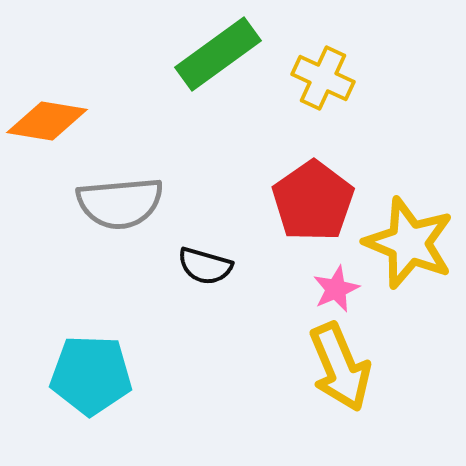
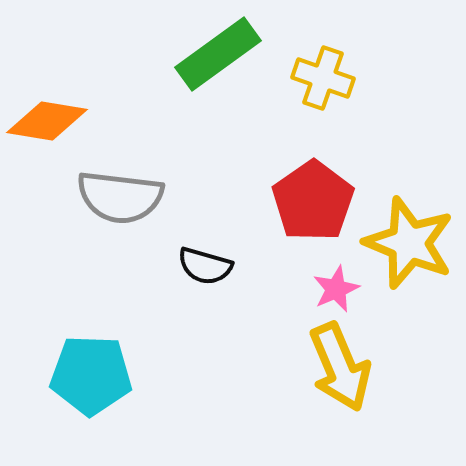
yellow cross: rotated 6 degrees counterclockwise
gray semicircle: moved 6 px up; rotated 12 degrees clockwise
